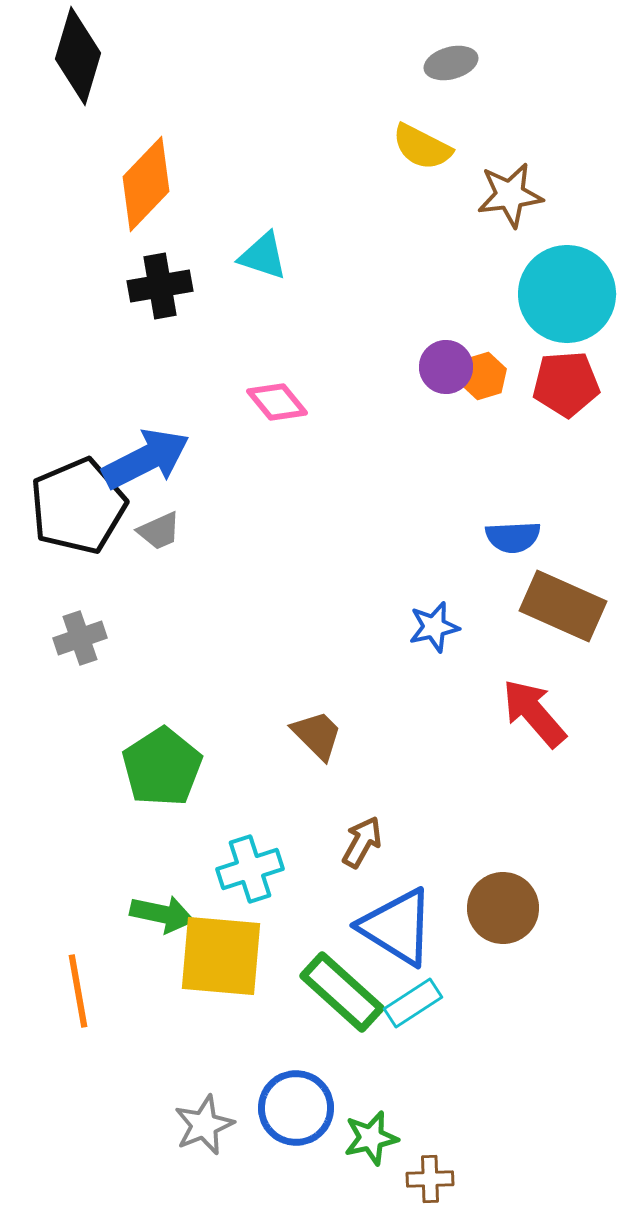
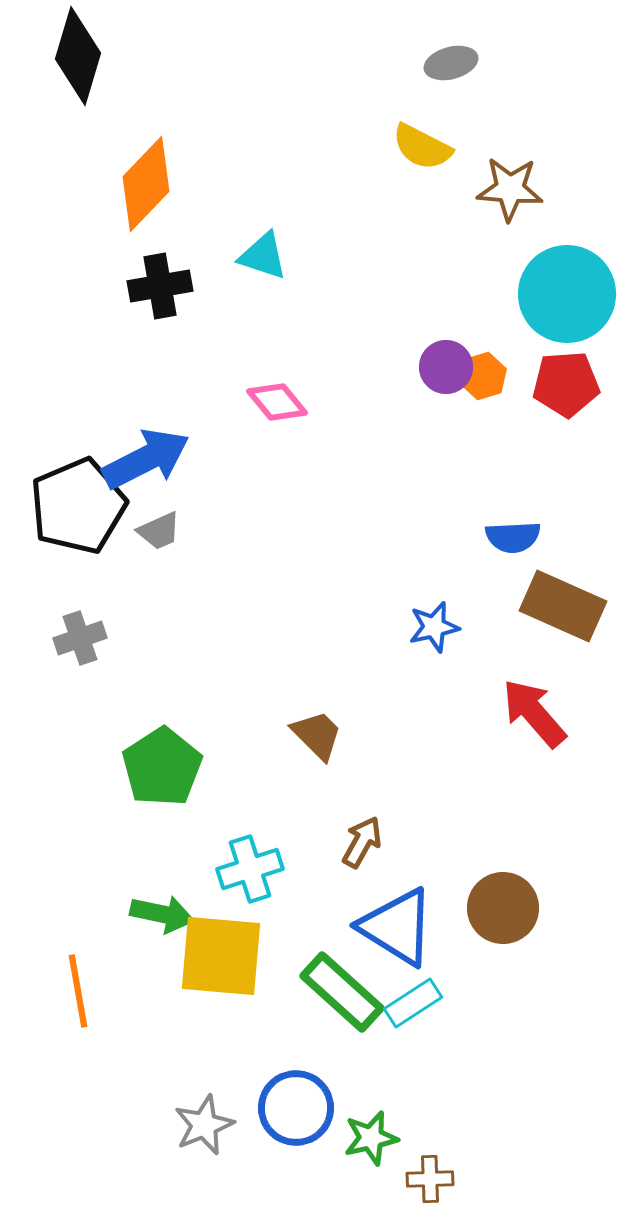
brown star: moved 6 px up; rotated 12 degrees clockwise
